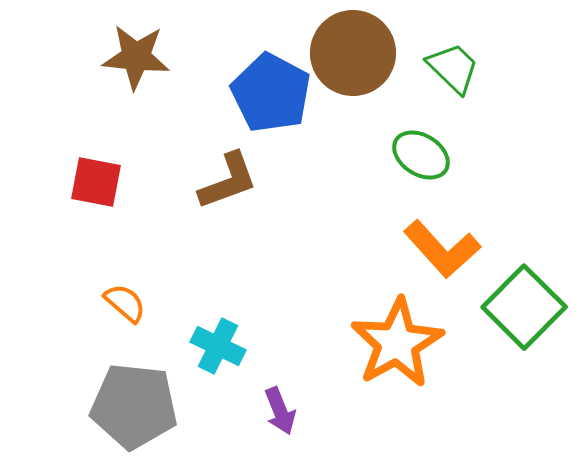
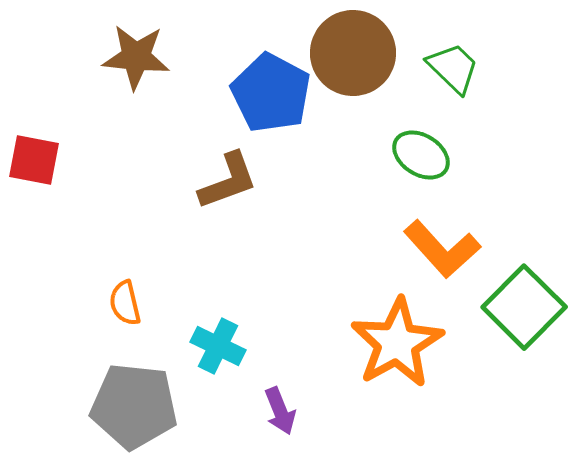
red square: moved 62 px left, 22 px up
orange semicircle: rotated 144 degrees counterclockwise
